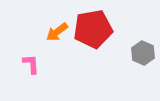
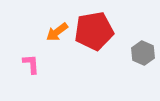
red pentagon: moved 1 px right, 2 px down
